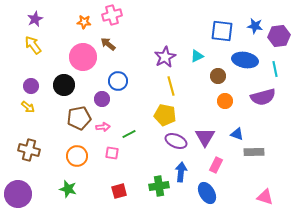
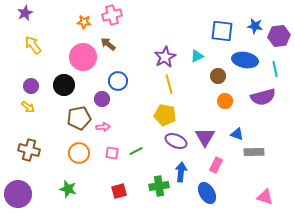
purple star at (35, 19): moved 10 px left, 6 px up
yellow line at (171, 86): moved 2 px left, 2 px up
green line at (129, 134): moved 7 px right, 17 px down
orange circle at (77, 156): moved 2 px right, 3 px up
